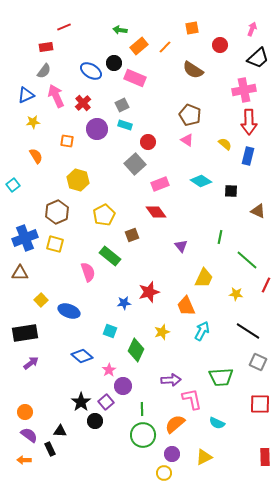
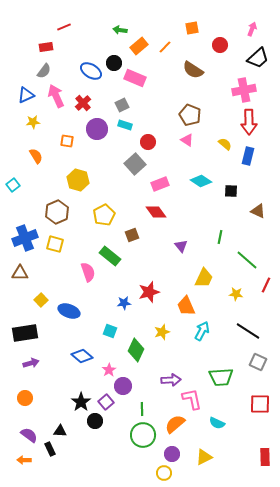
purple arrow at (31, 363): rotated 21 degrees clockwise
orange circle at (25, 412): moved 14 px up
